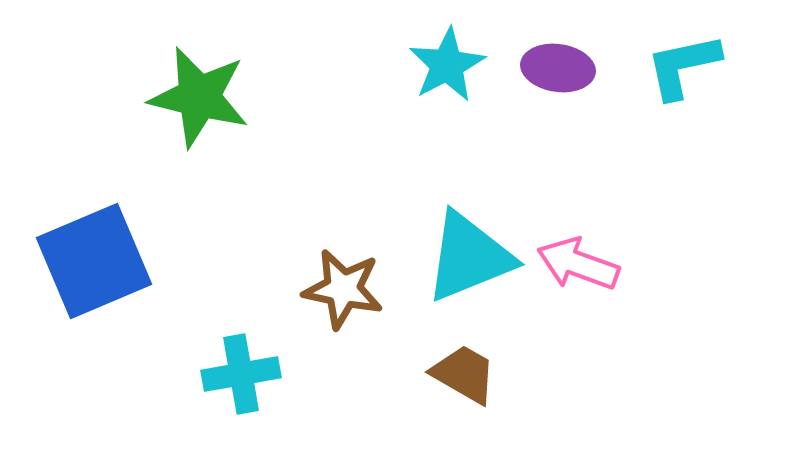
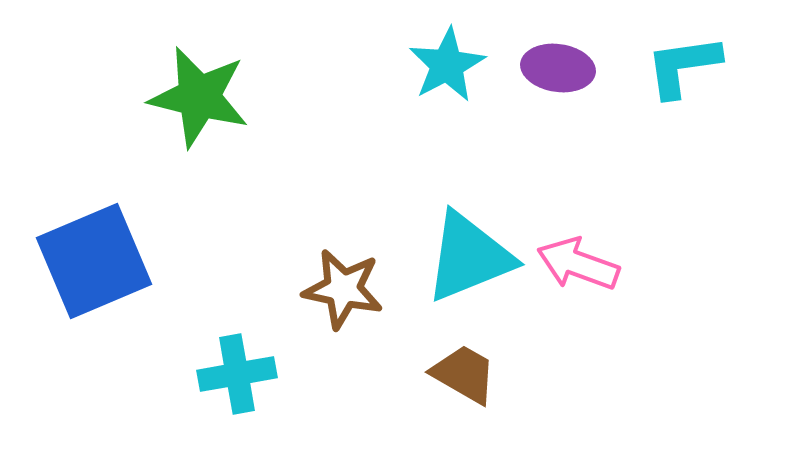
cyan L-shape: rotated 4 degrees clockwise
cyan cross: moved 4 px left
